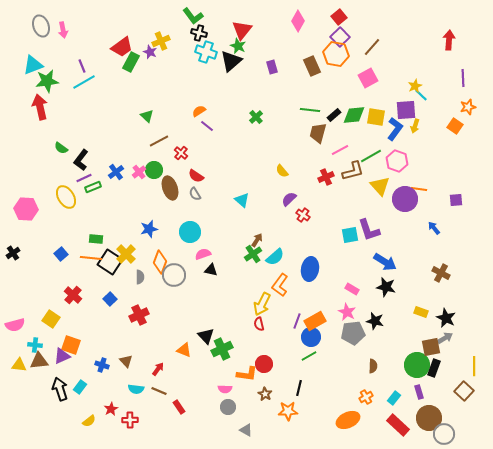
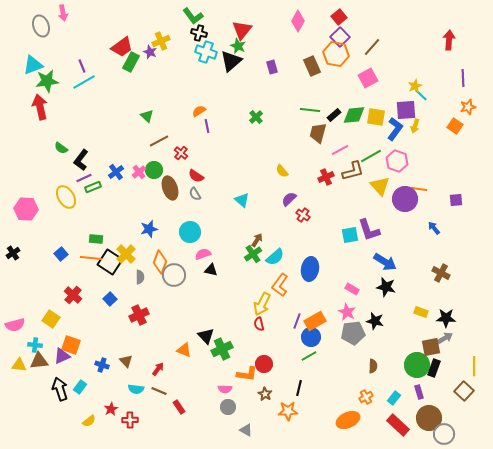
pink arrow at (63, 30): moved 17 px up
purple line at (207, 126): rotated 40 degrees clockwise
black star at (446, 318): rotated 24 degrees counterclockwise
